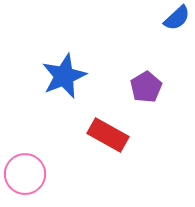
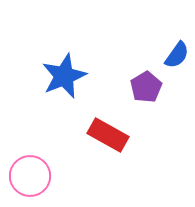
blue semicircle: moved 37 px down; rotated 12 degrees counterclockwise
pink circle: moved 5 px right, 2 px down
